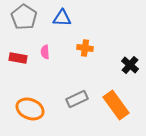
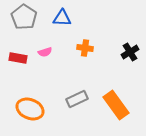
pink semicircle: rotated 104 degrees counterclockwise
black cross: moved 13 px up; rotated 18 degrees clockwise
